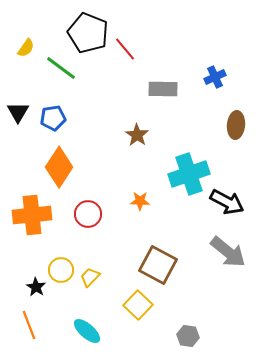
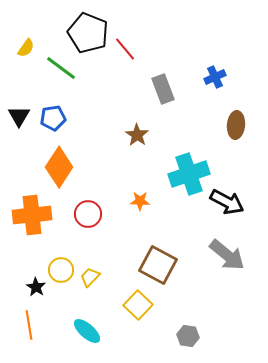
gray rectangle: rotated 68 degrees clockwise
black triangle: moved 1 px right, 4 px down
gray arrow: moved 1 px left, 3 px down
orange line: rotated 12 degrees clockwise
